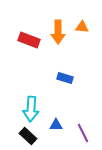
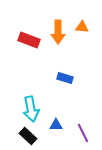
cyan arrow: rotated 15 degrees counterclockwise
